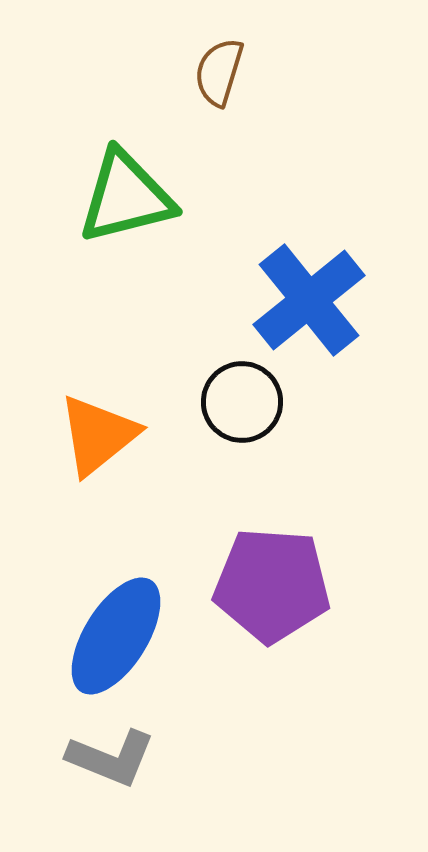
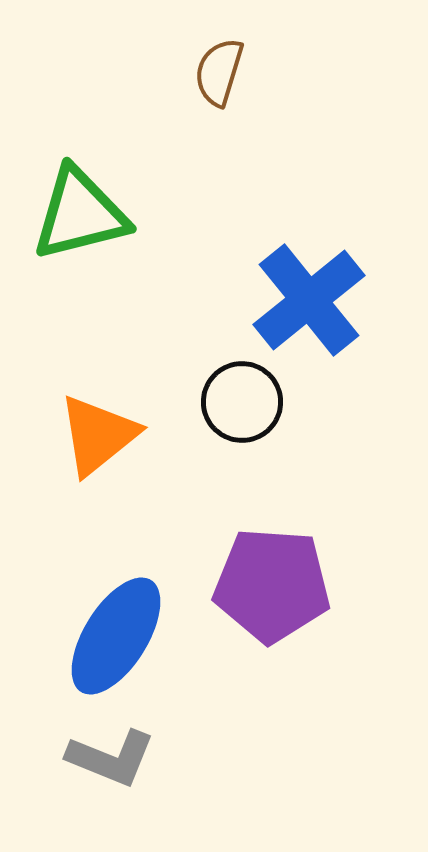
green triangle: moved 46 px left, 17 px down
